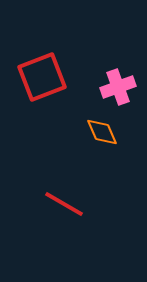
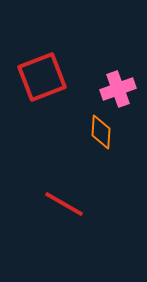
pink cross: moved 2 px down
orange diamond: moved 1 px left; rotated 28 degrees clockwise
